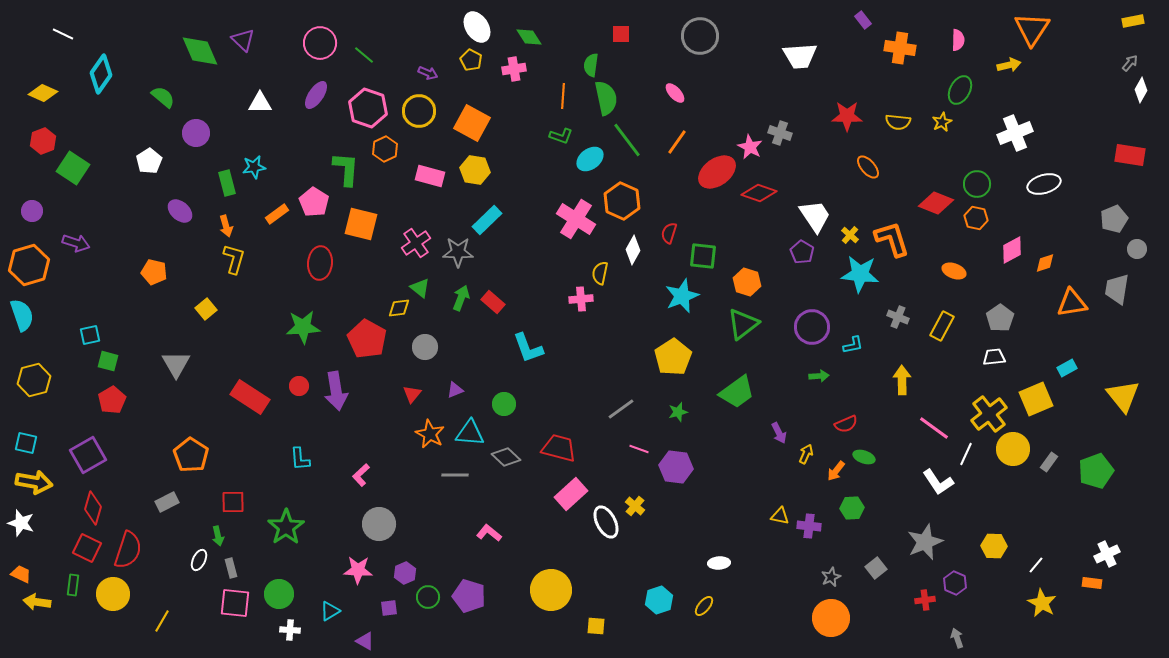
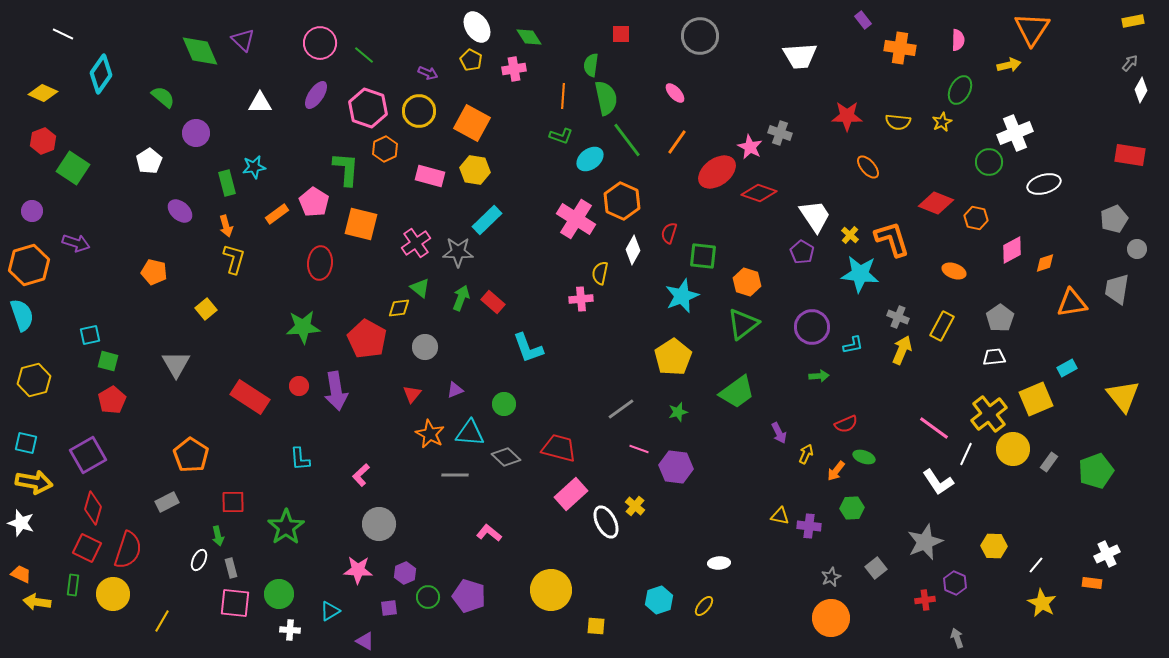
green circle at (977, 184): moved 12 px right, 22 px up
yellow arrow at (902, 380): moved 30 px up; rotated 24 degrees clockwise
